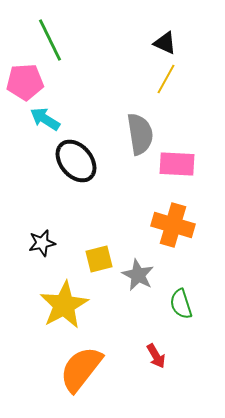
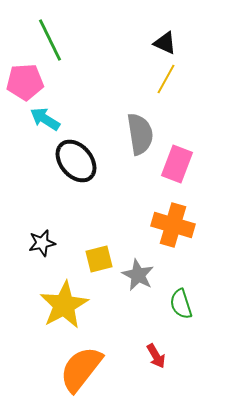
pink rectangle: rotated 72 degrees counterclockwise
